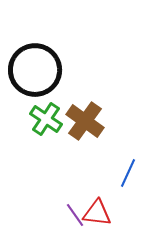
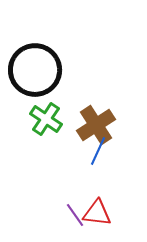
brown cross: moved 11 px right, 4 px down; rotated 21 degrees clockwise
blue line: moved 30 px left, 22 px up
